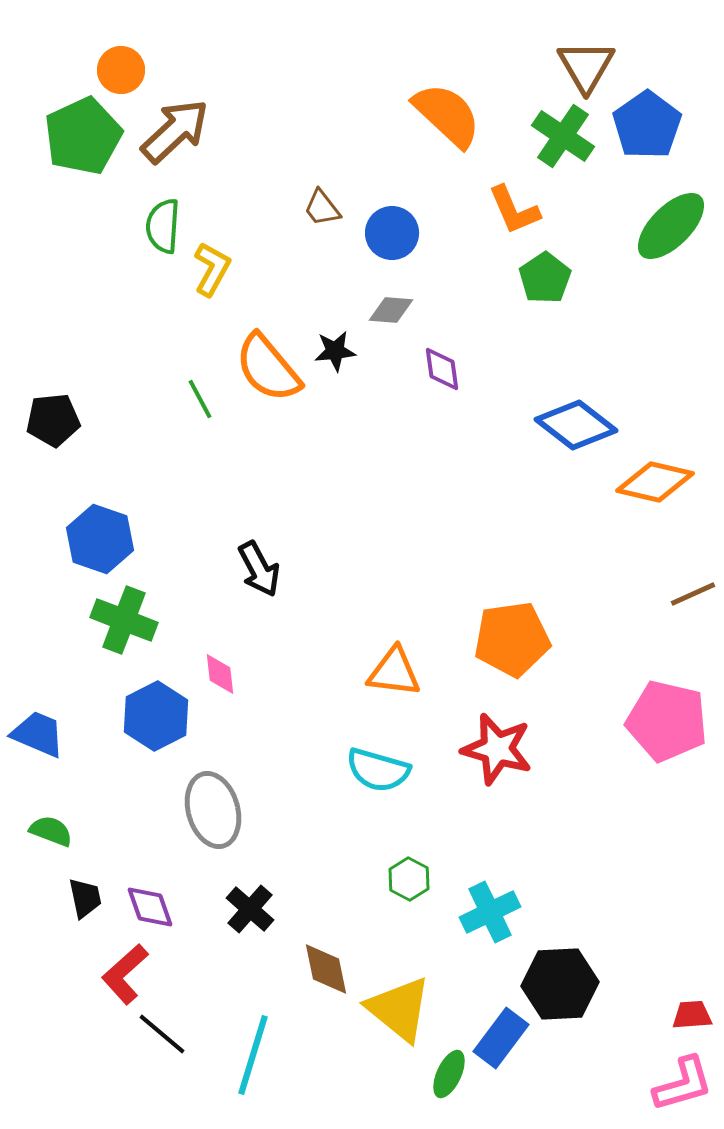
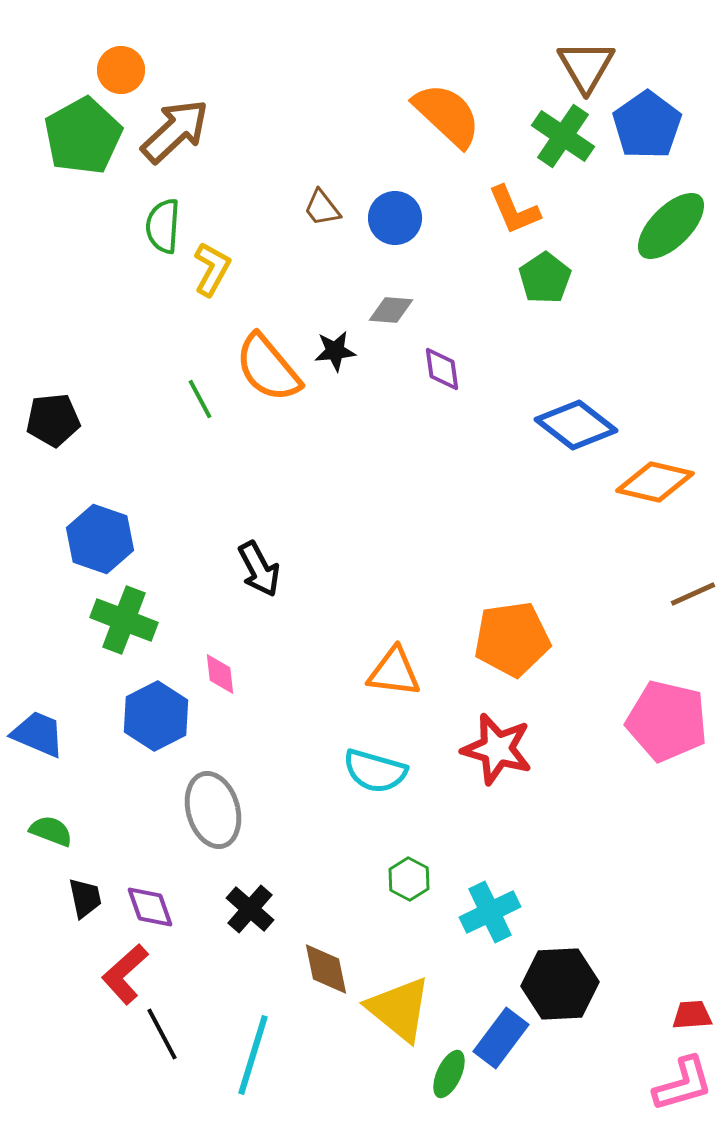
green pentagon at (83, 136): rotated 4 degrees counterclockwise
blue circle at (392, 233): moved 3 px right, 15 px up
cyan semicircle at (378, 770): moved 3 px left, 1 px down
black line at (162, 1034): rotated 22 degrees clockwise
